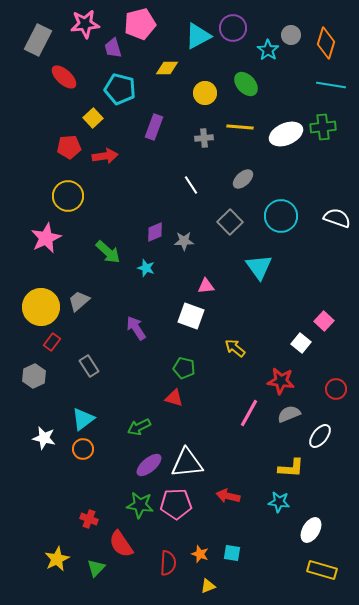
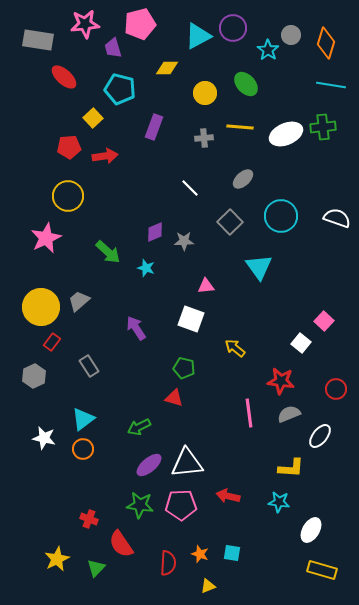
gray rectangle at (38, 40): rotated 72 degrees clockwise
white line at (191, 185): moved 1 px left, 3 px down; rotated 12 degrees counterclockwise
white square at (191, 316): moved 3 px down
pink line at (249, 413): rotated 36 degrees counterclockwise
pink pentagon at (176, 504): moved 5 px right, 1 px down
